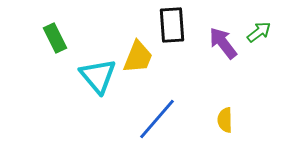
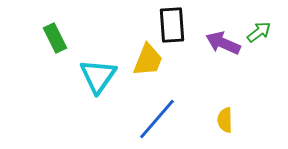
purple arrow: rotated 28 degrees counterclockwise
yellow trapezoid: moved 10 px right, 3 px down
cyan triangle: rotated 15 degrees clockwise
